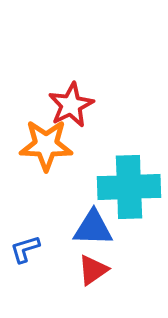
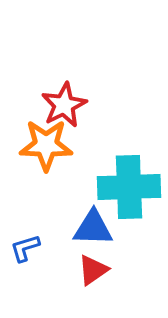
red star: moved 7 px left
blue L-shape: moved 1 px up
